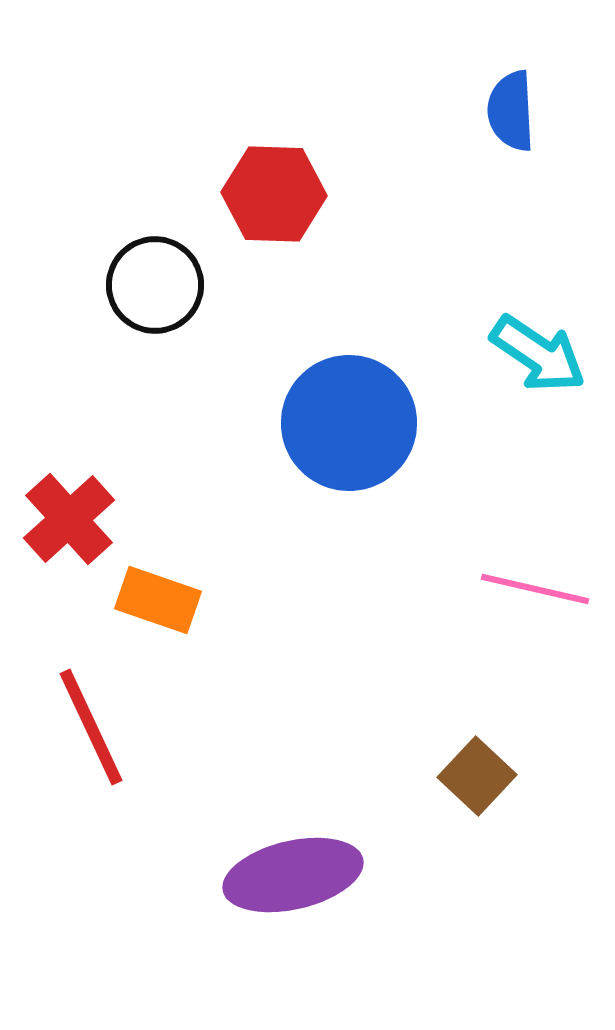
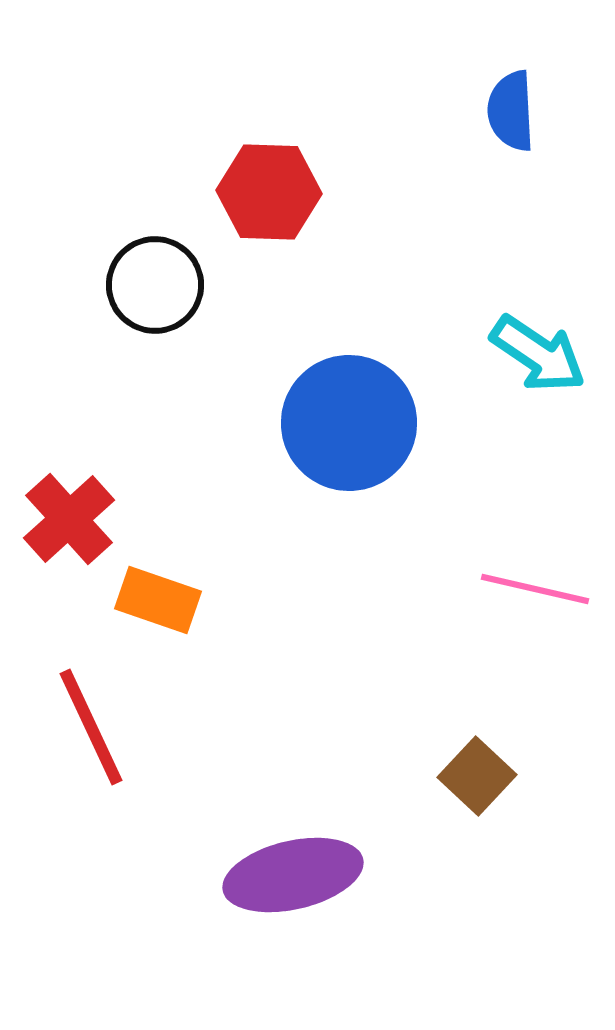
red hexagon: moved 5 px left, 2 px up
